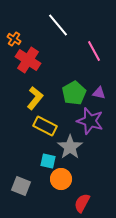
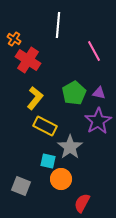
white line: rotated 45 degrees clockwise
purple star: moved 8 px right; rotated 24 degrees clockwise
